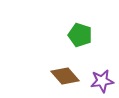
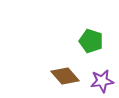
green pentagon: moved 11 px right, 6 px down
